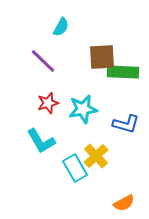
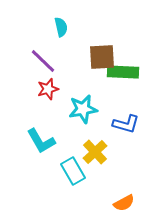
cyan semicircle: rotated 42 degrees counterclockwise
red star: moved 14 px up
yellow cross: moved 1 px left, 4 px up
cyan rectangle: moved 2 px left, 3 px down
